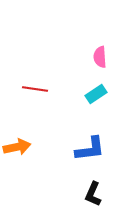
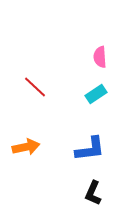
red line: moved 2 px up; rotated 35 degrees clockwise
orange arrow: moved 9 px right
black L-shape: moved 1 px up
